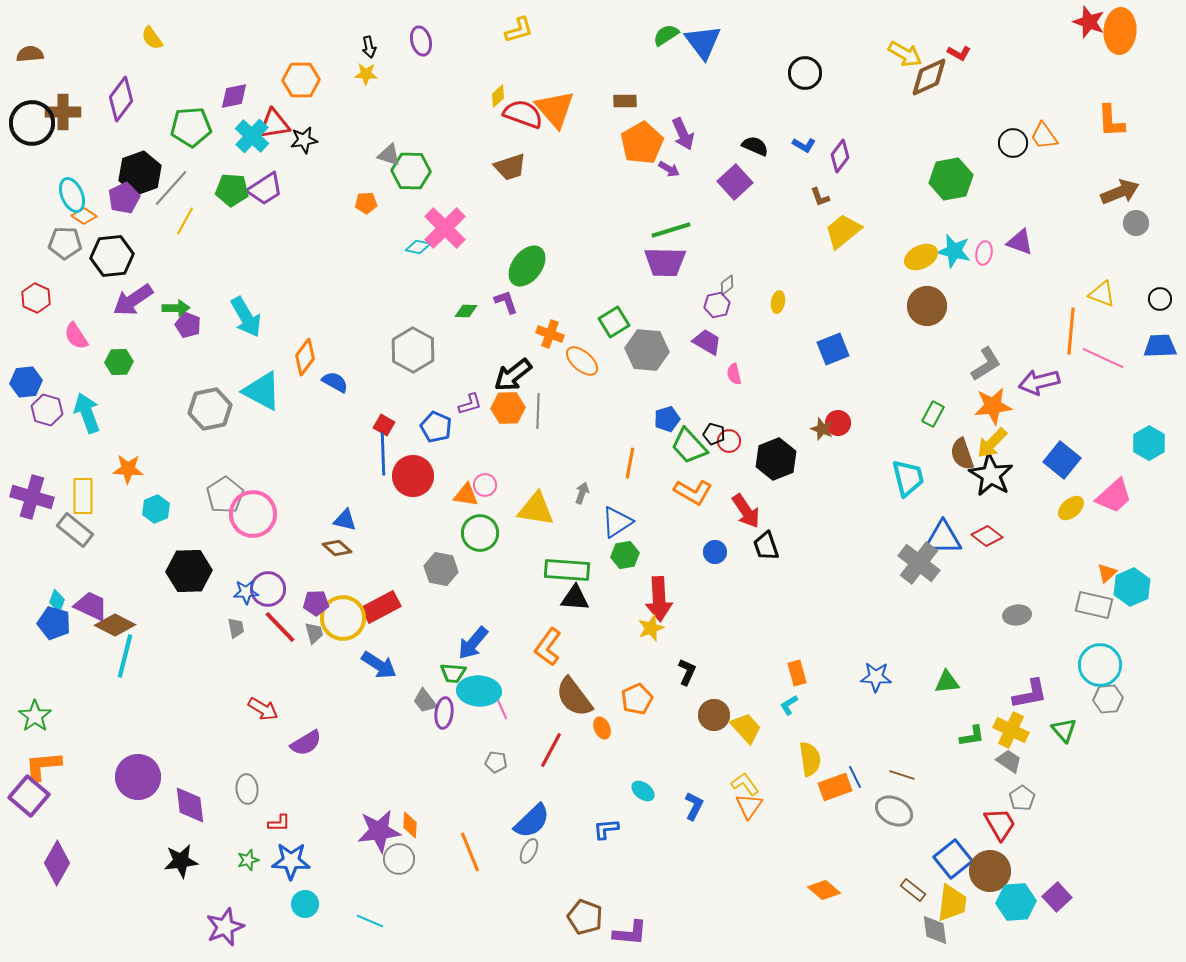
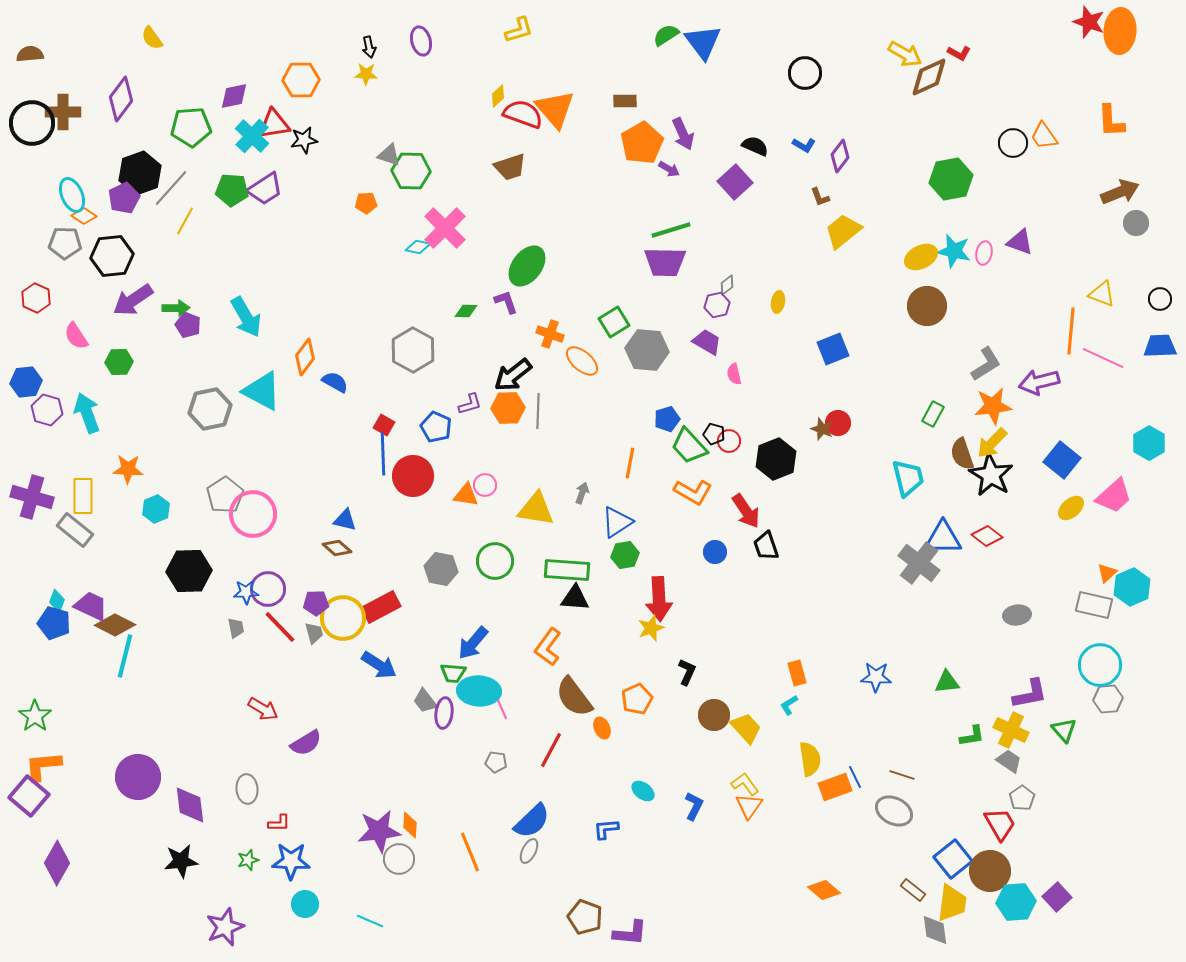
green circle at (480, 533): moved 15 px right, 28 px down
